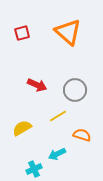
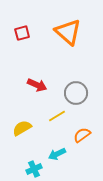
gray circle: moved 1 px right, 3 px down
yellow line: moved 1 px left
orange semicircle: rotated 54 degrees counterclockwise
